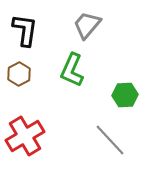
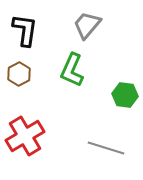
green hexagon: rotated 10 degrees clockwise
gray line: moved 4 px left, 8 px down; rotated 30 degrees counterclockwise
